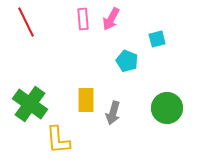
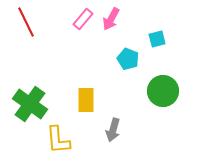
pink rectangle: rotated 45 degrees clockwise
cyan pentagon: moved 1 px right, 2 px up
green circle: moved 4 px left, 17 px up
gray arrow: moved 17 px down
